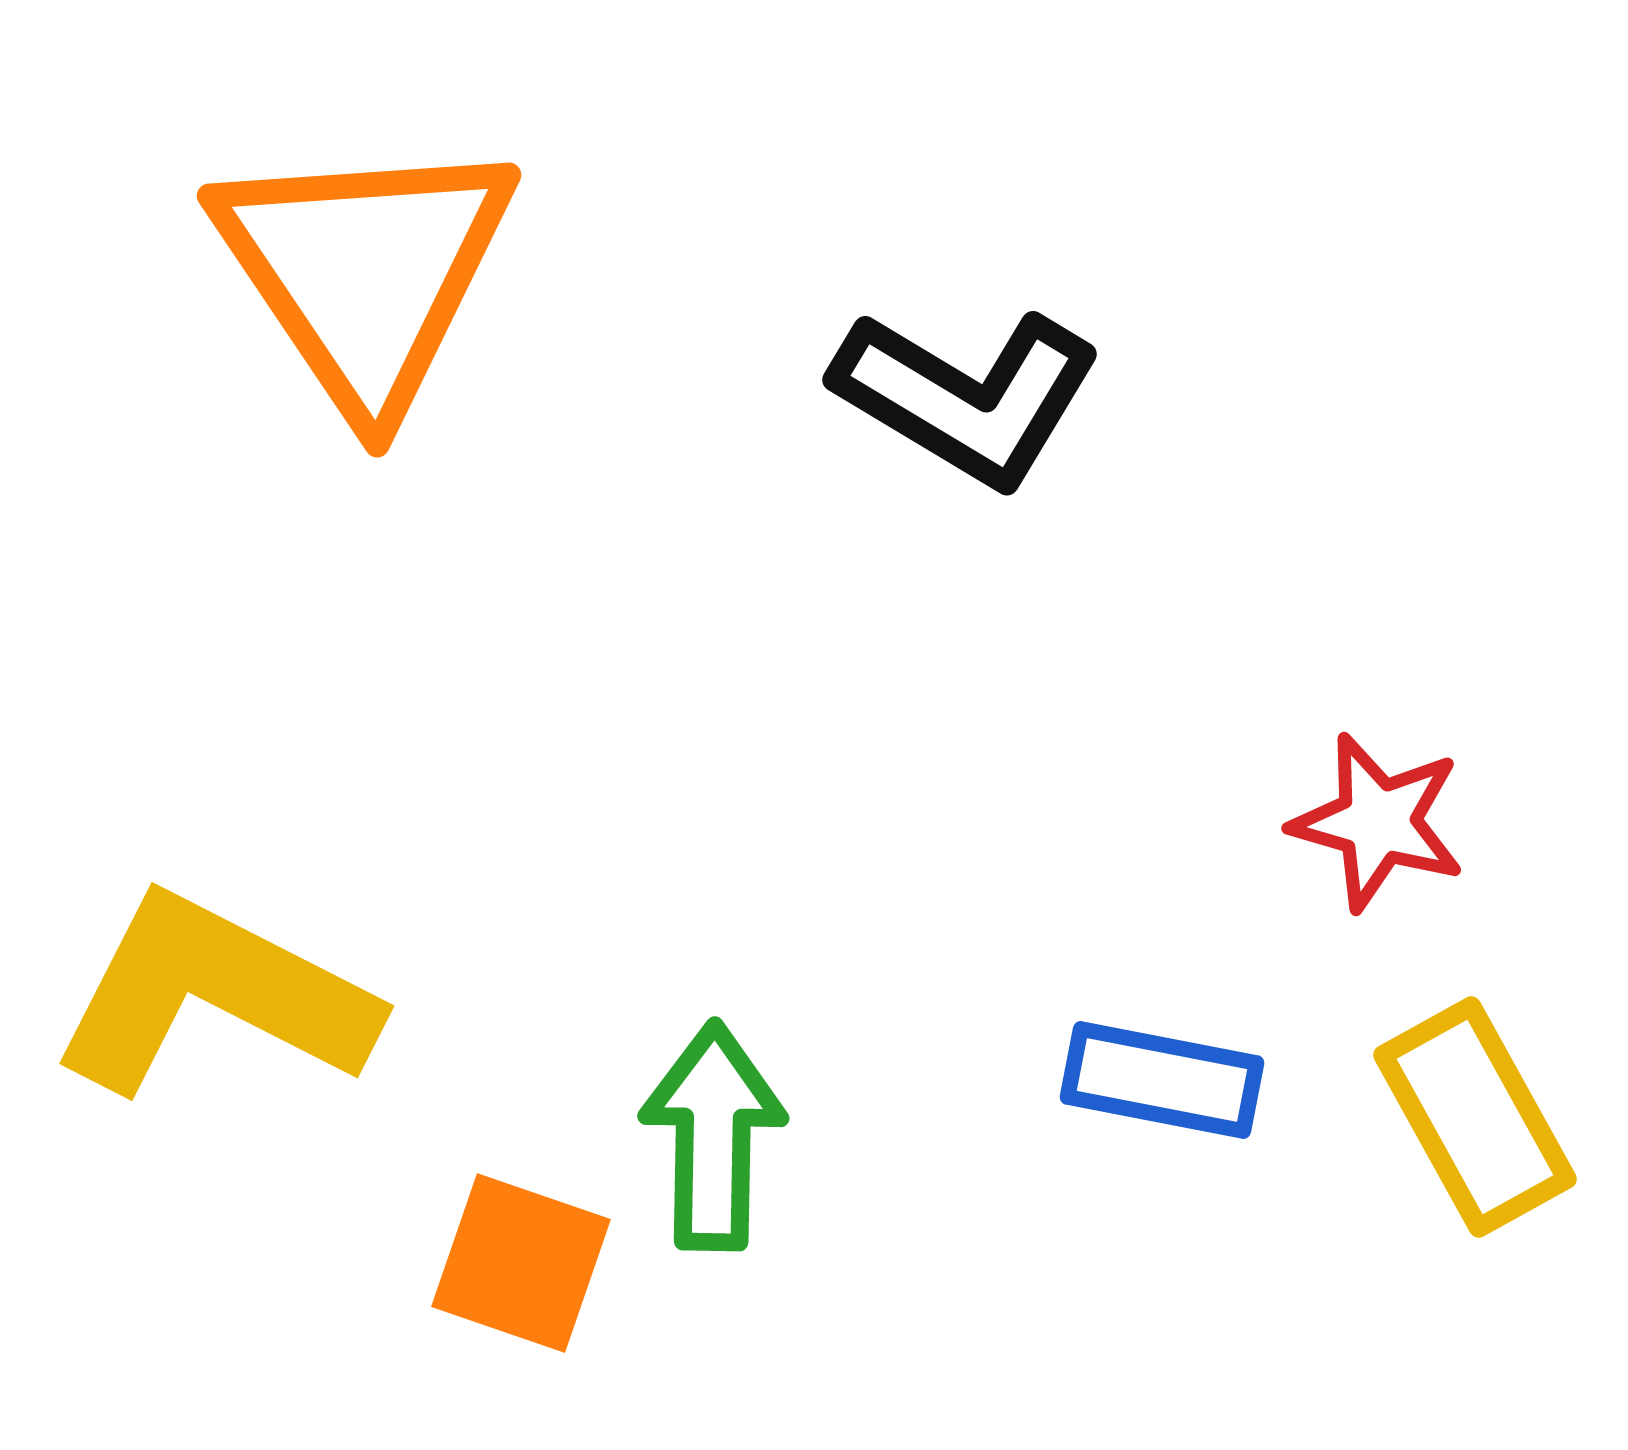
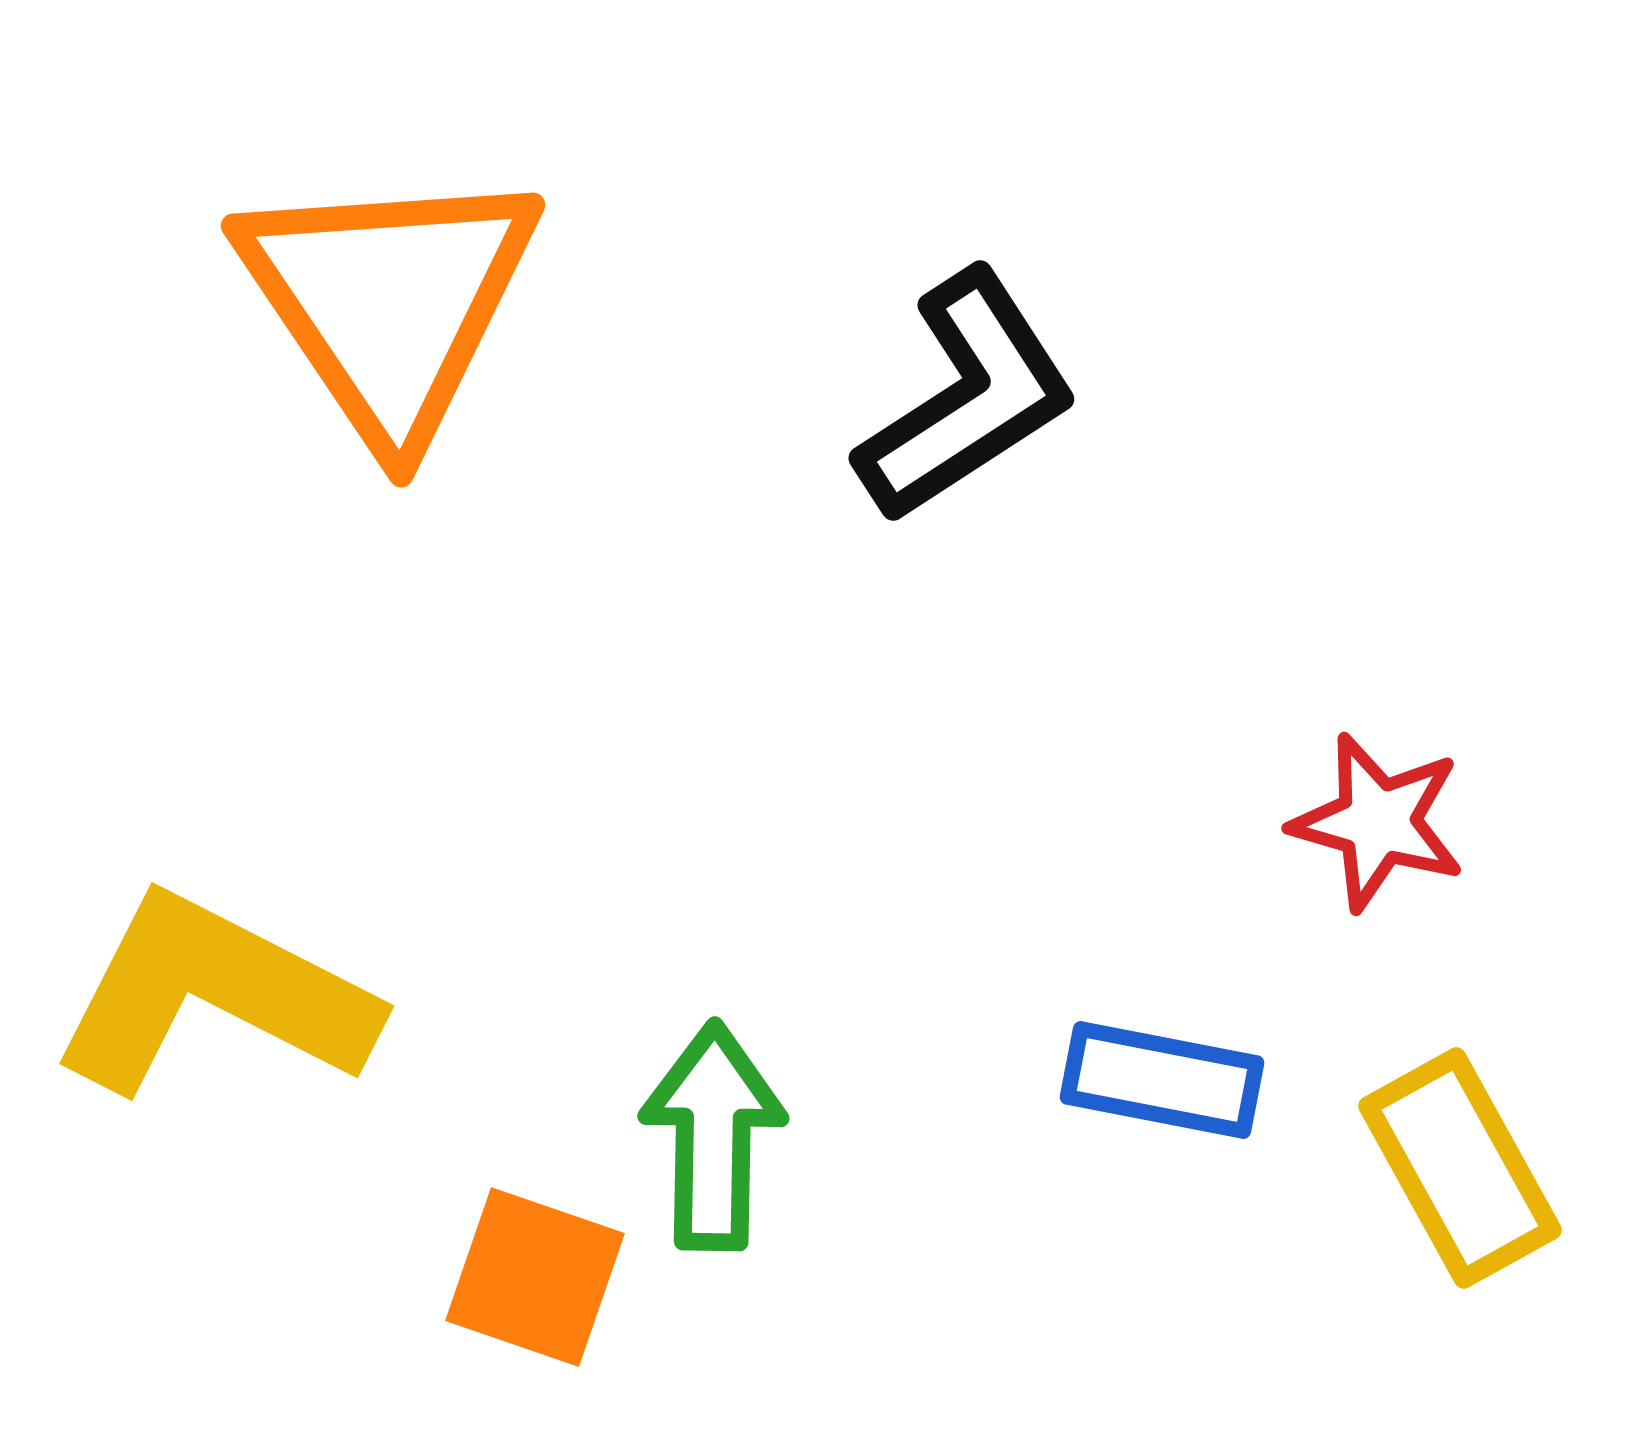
orange triangle: moved 24 px right, 30 px down
black L-shape: rotated 64 degrees counterclockwise
yellow rectangle: moved 15 px left, 51 px down
orange square: moved 14 px right, 14 px down
